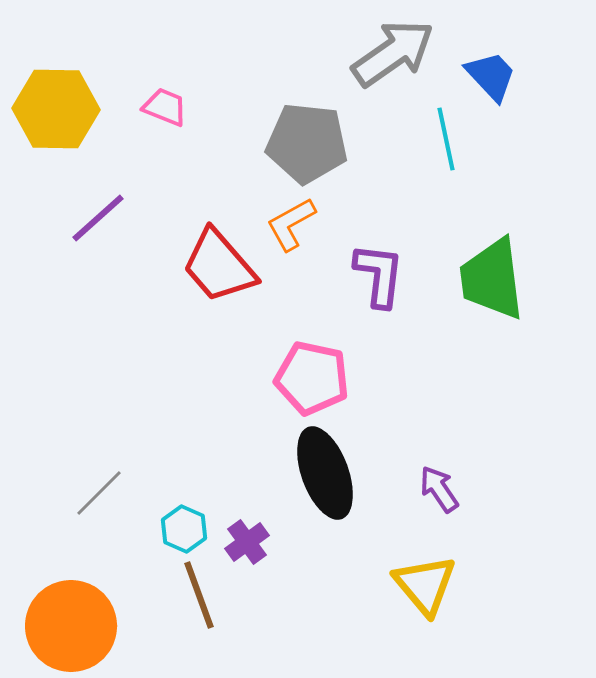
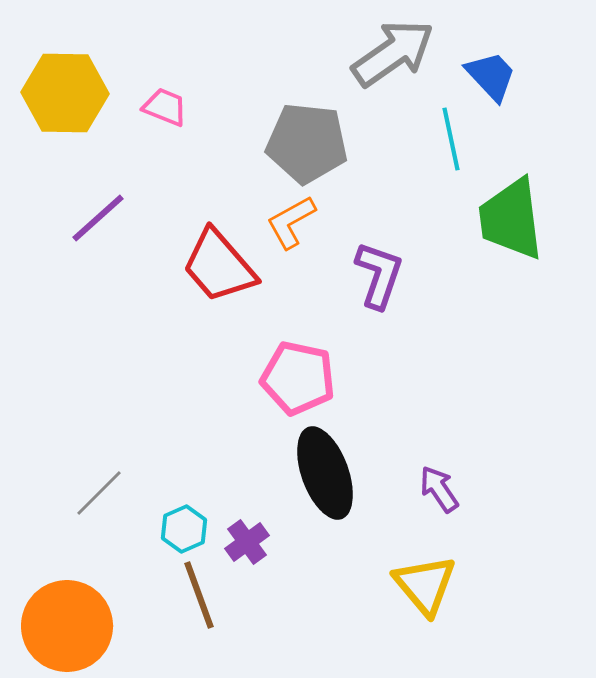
yellow hexagon: moved 9 px right, 16 px up
cyan line: moved 5 px right
orange L-shape: moved 2 px up
purple L-shape: rotated 12 degrees clockwise
green trapezoid: moved 19 px right, 60 px up
pink pentagon: moved 14 px left
cyan hexagon: rotated 12 degrees clockwise
orange circle: moved 4 px left
